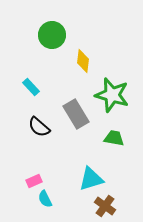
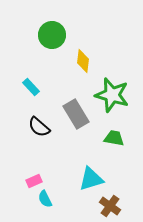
brown cross: moved 5 px right
